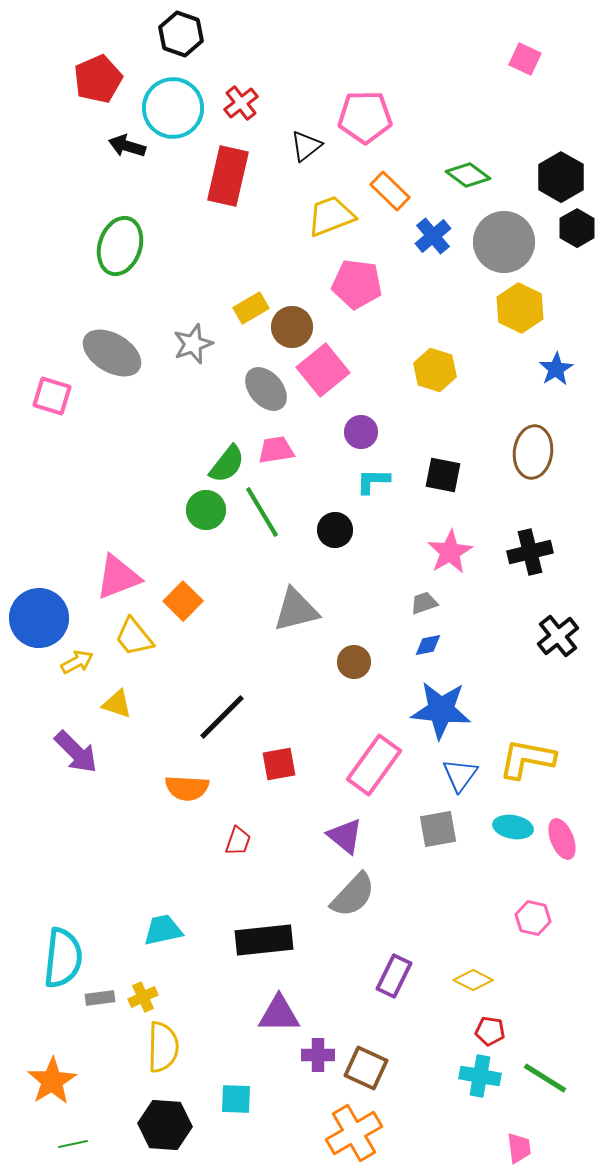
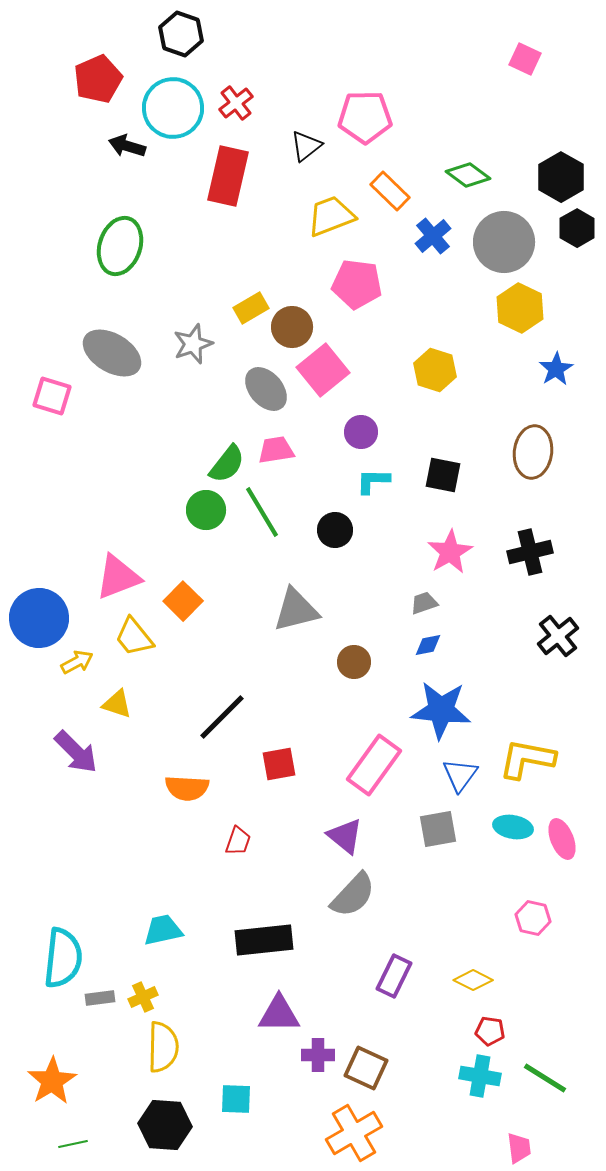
red cross at (241, 103): moved 5 px left
